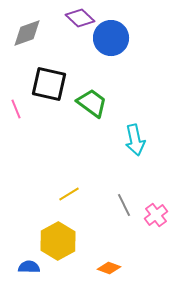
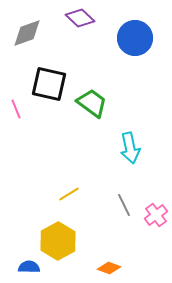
blue circle: moved 24 px right
cyan arrow: moved 5 px left, 8 px down
